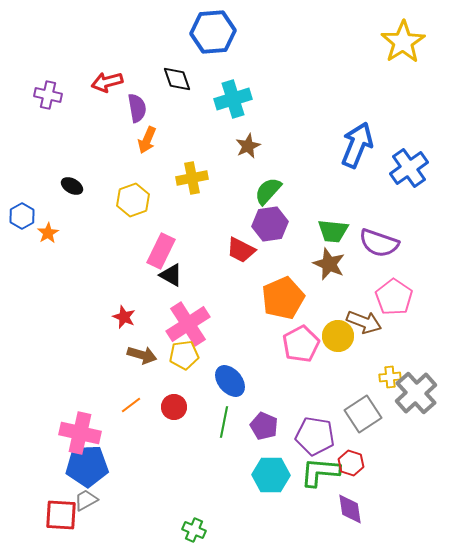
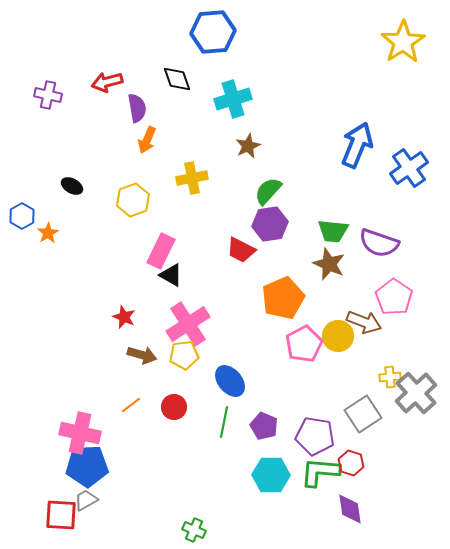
pink pentagon at (301, 344): moved 3 px right
